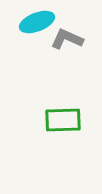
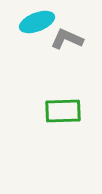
green rectangle: moved 9 px up
